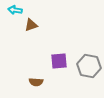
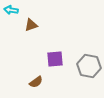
cyan arrow: moved 4 px left
purple square: moved 4 px left, 2 px up
brown semicircle: rotated 40 degrees counterclockwise
